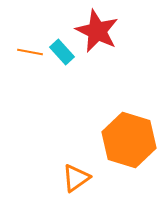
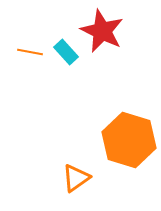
red star: moved 5 px right
cyan rectangle: moved 4 px right
